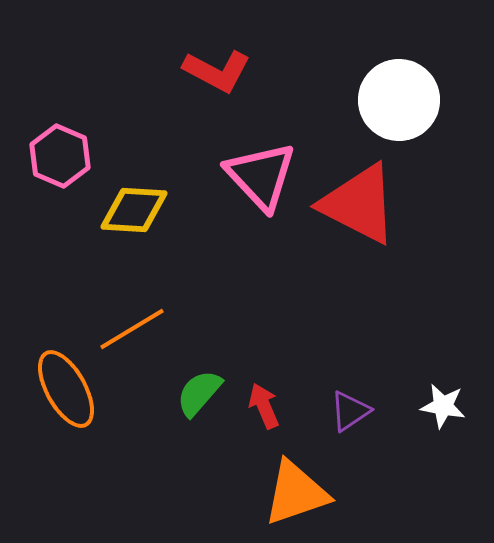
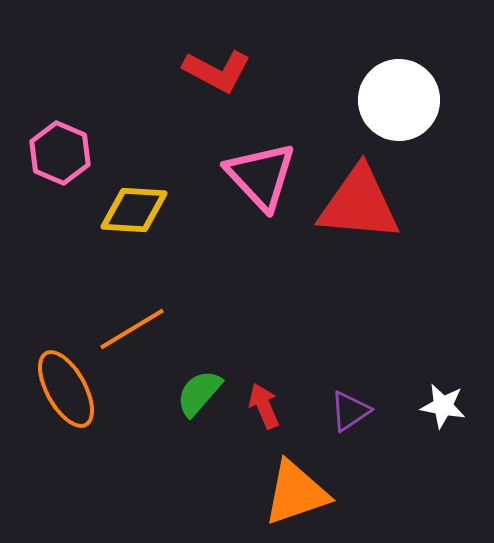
pink hexagon: moved 3 px up
red triangle: rotated 22 degrees counterclockwise
